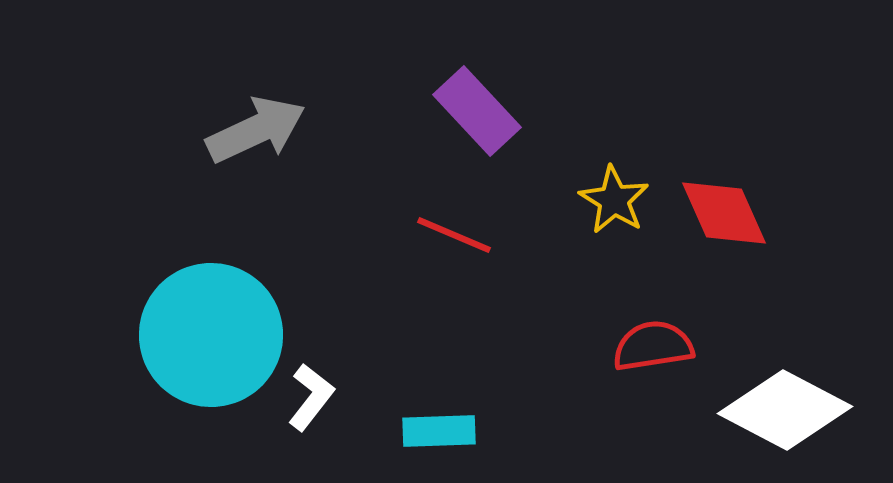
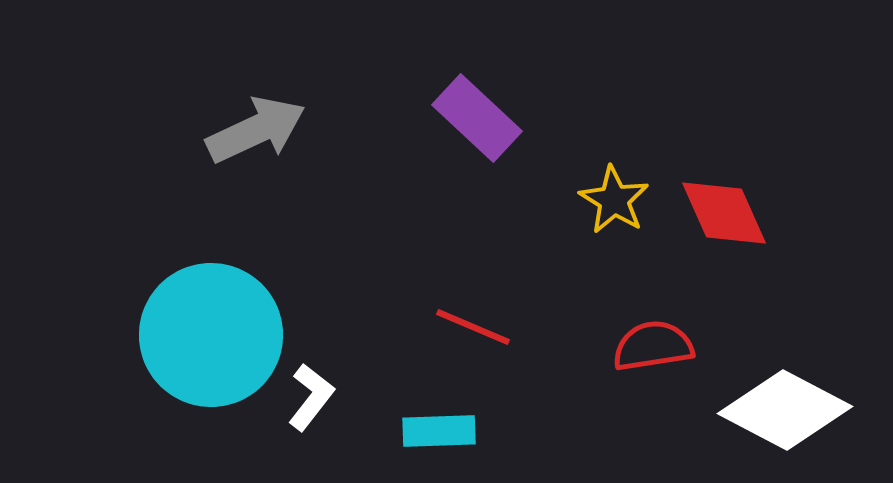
purple rectangle: moved 7 px down; rotated 4 degrees counterclockwise
red line: moved 19 px right, 92 px down
